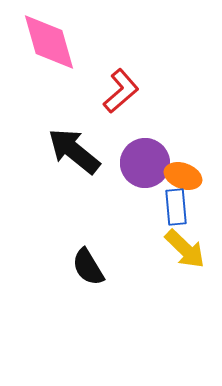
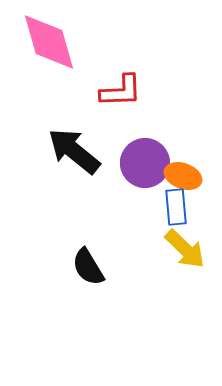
red L-shape: rotated 39 degrees clockwise
